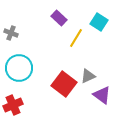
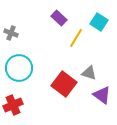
gray triangle: moved 1 px right, 3 px up; rotated 42 degrees clockwise
